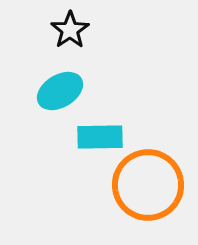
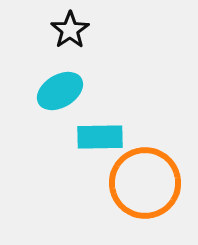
orange circle: moved 3 px left, 2 px up
